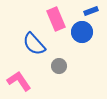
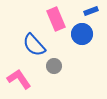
blue circle: moved 2 px down
blue semicircle: moved 1 px down
gray circle: moved 5 px left
pink L-shape: moved 2 px up
